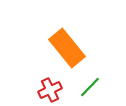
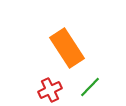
orange rectangle: rotated 6 degrees clockwise
